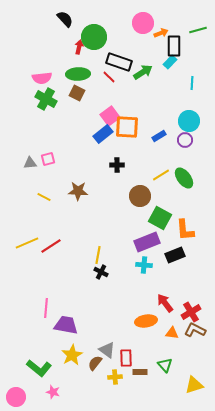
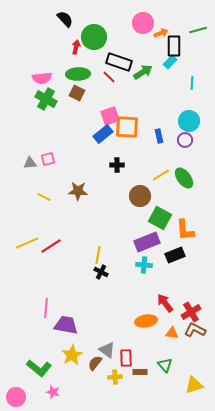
red arrow at (79, 47): moved 3 px left
pink square at (110, 116): rotated 18 degrees clockwise
blue rectangle at (159, 136): rotated 72 degrees counterclockwise
